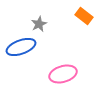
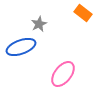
orange rectangle: moved 1 px left, 3 px up
pink ellipse: rotated 36 degrees counterclockwise
